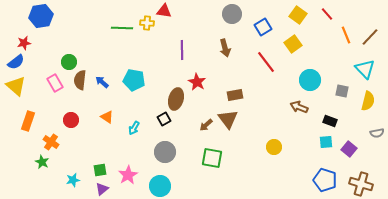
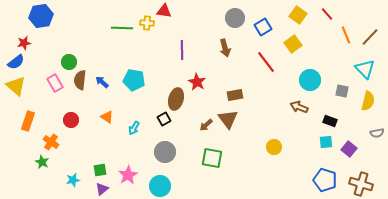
gray circle at (232, 14): moved 3 px right, 4 px down
